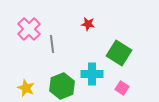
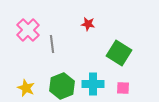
pink cross: moved 1 px left, 1 px down
cyan cross: moved 1 px right, 10 px down
pink square: moved 1 px right; rotated 32 degrees counterclockwise
